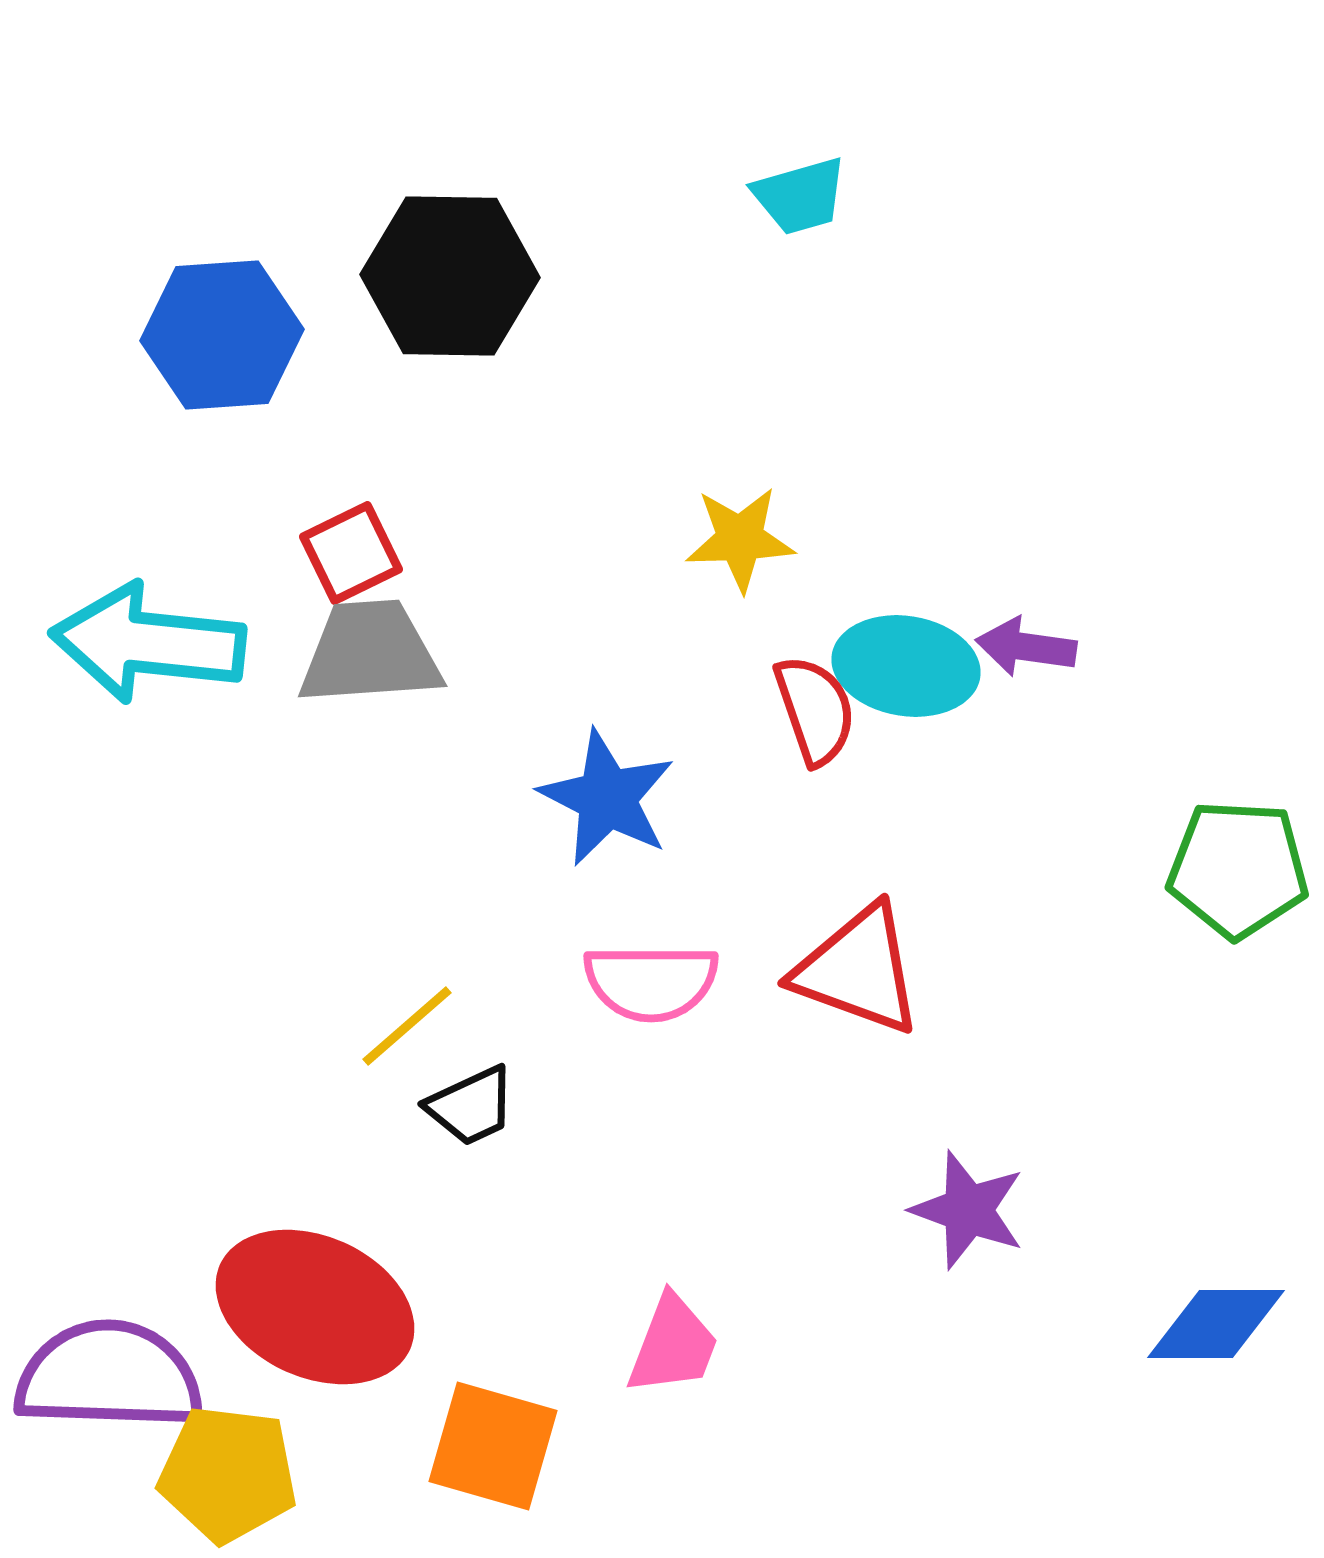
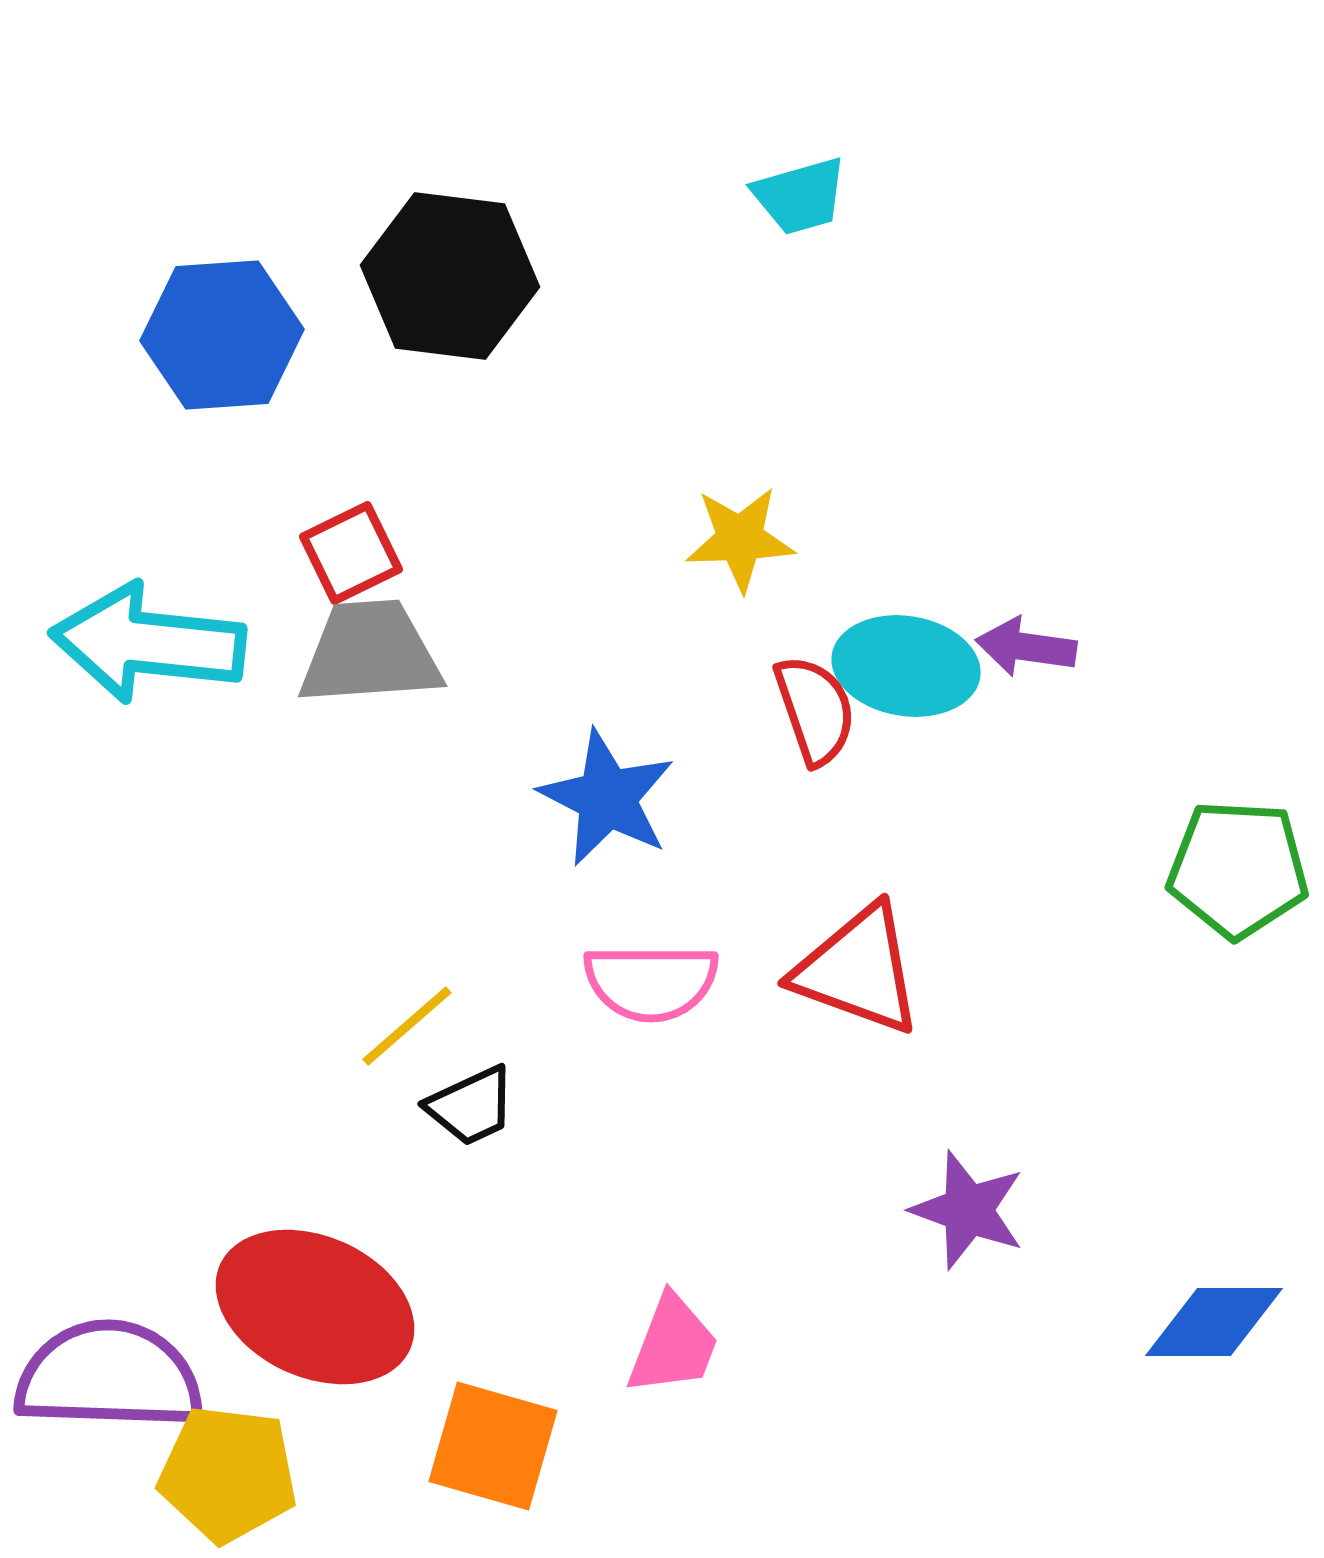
black hexagon: rotated 6 degrees clockwise
blue diamond: moved 2 px left, 2 px up
